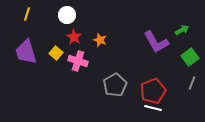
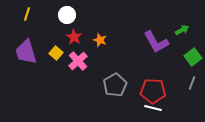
green square: moved 3 px right
pink cross: rotated 30 degrees clockwise
red pentagon: rotated 25 degrees clockwise
